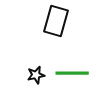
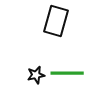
green line: moved 5 px left
